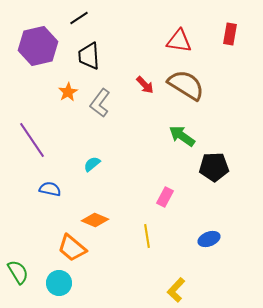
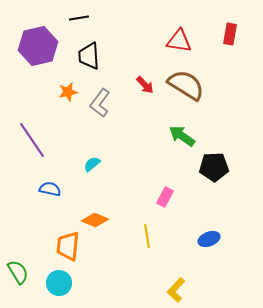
black line: rotated 24 degrees clockwise
orange star: rotated 18 degrees clockwise
orange trapezoid: moved 4 px left, 2 px up; rotated 56 degrees clockwise
